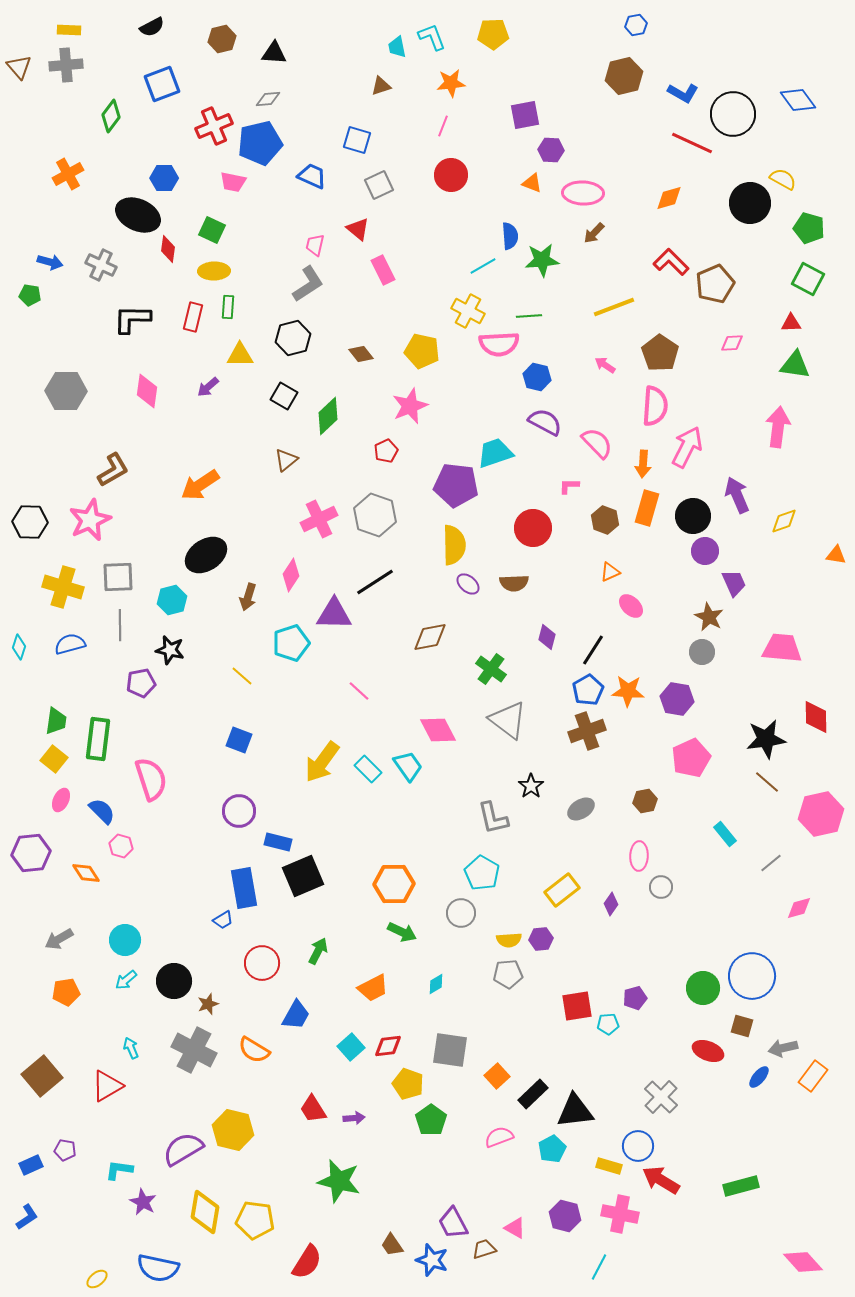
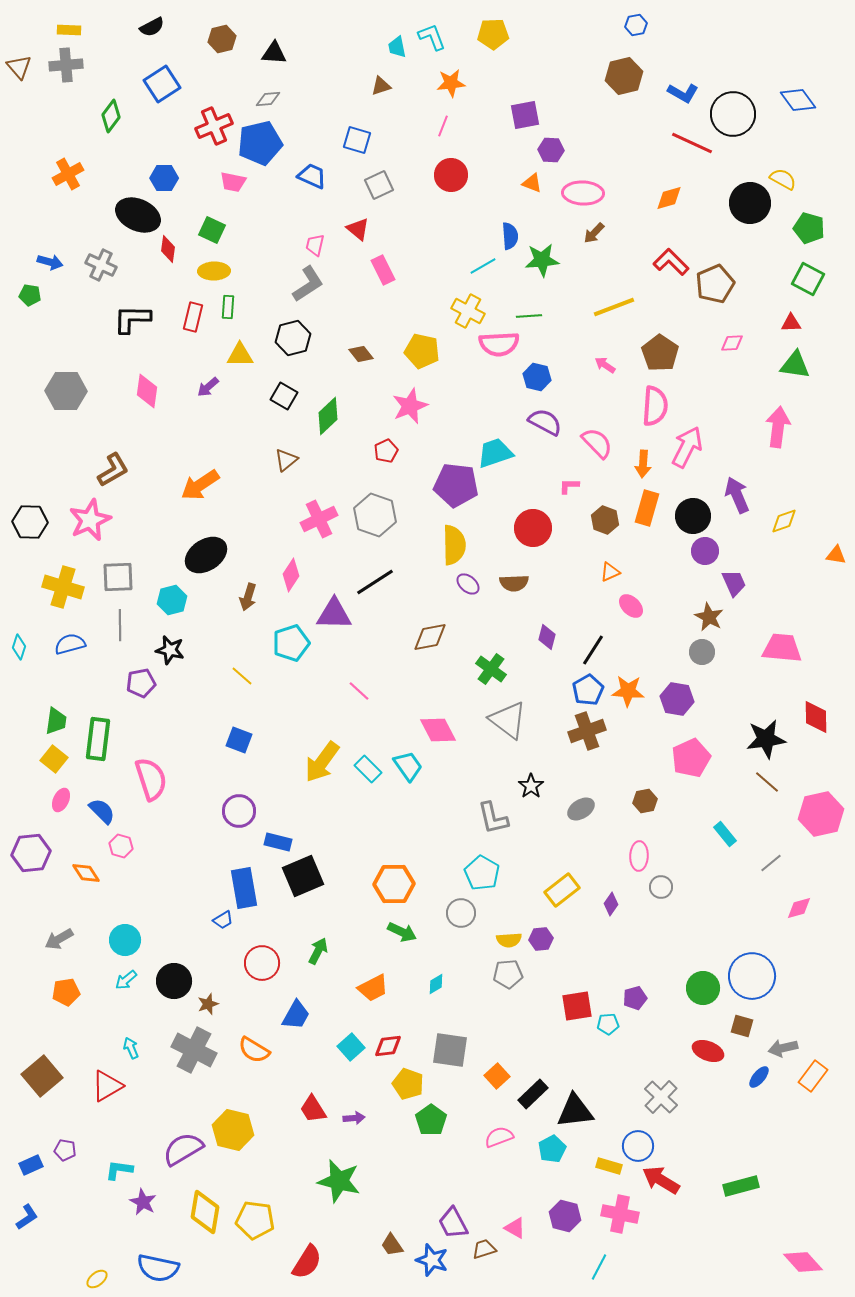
blue square at (162, 84): rotated 12 degrees counterclockwise
